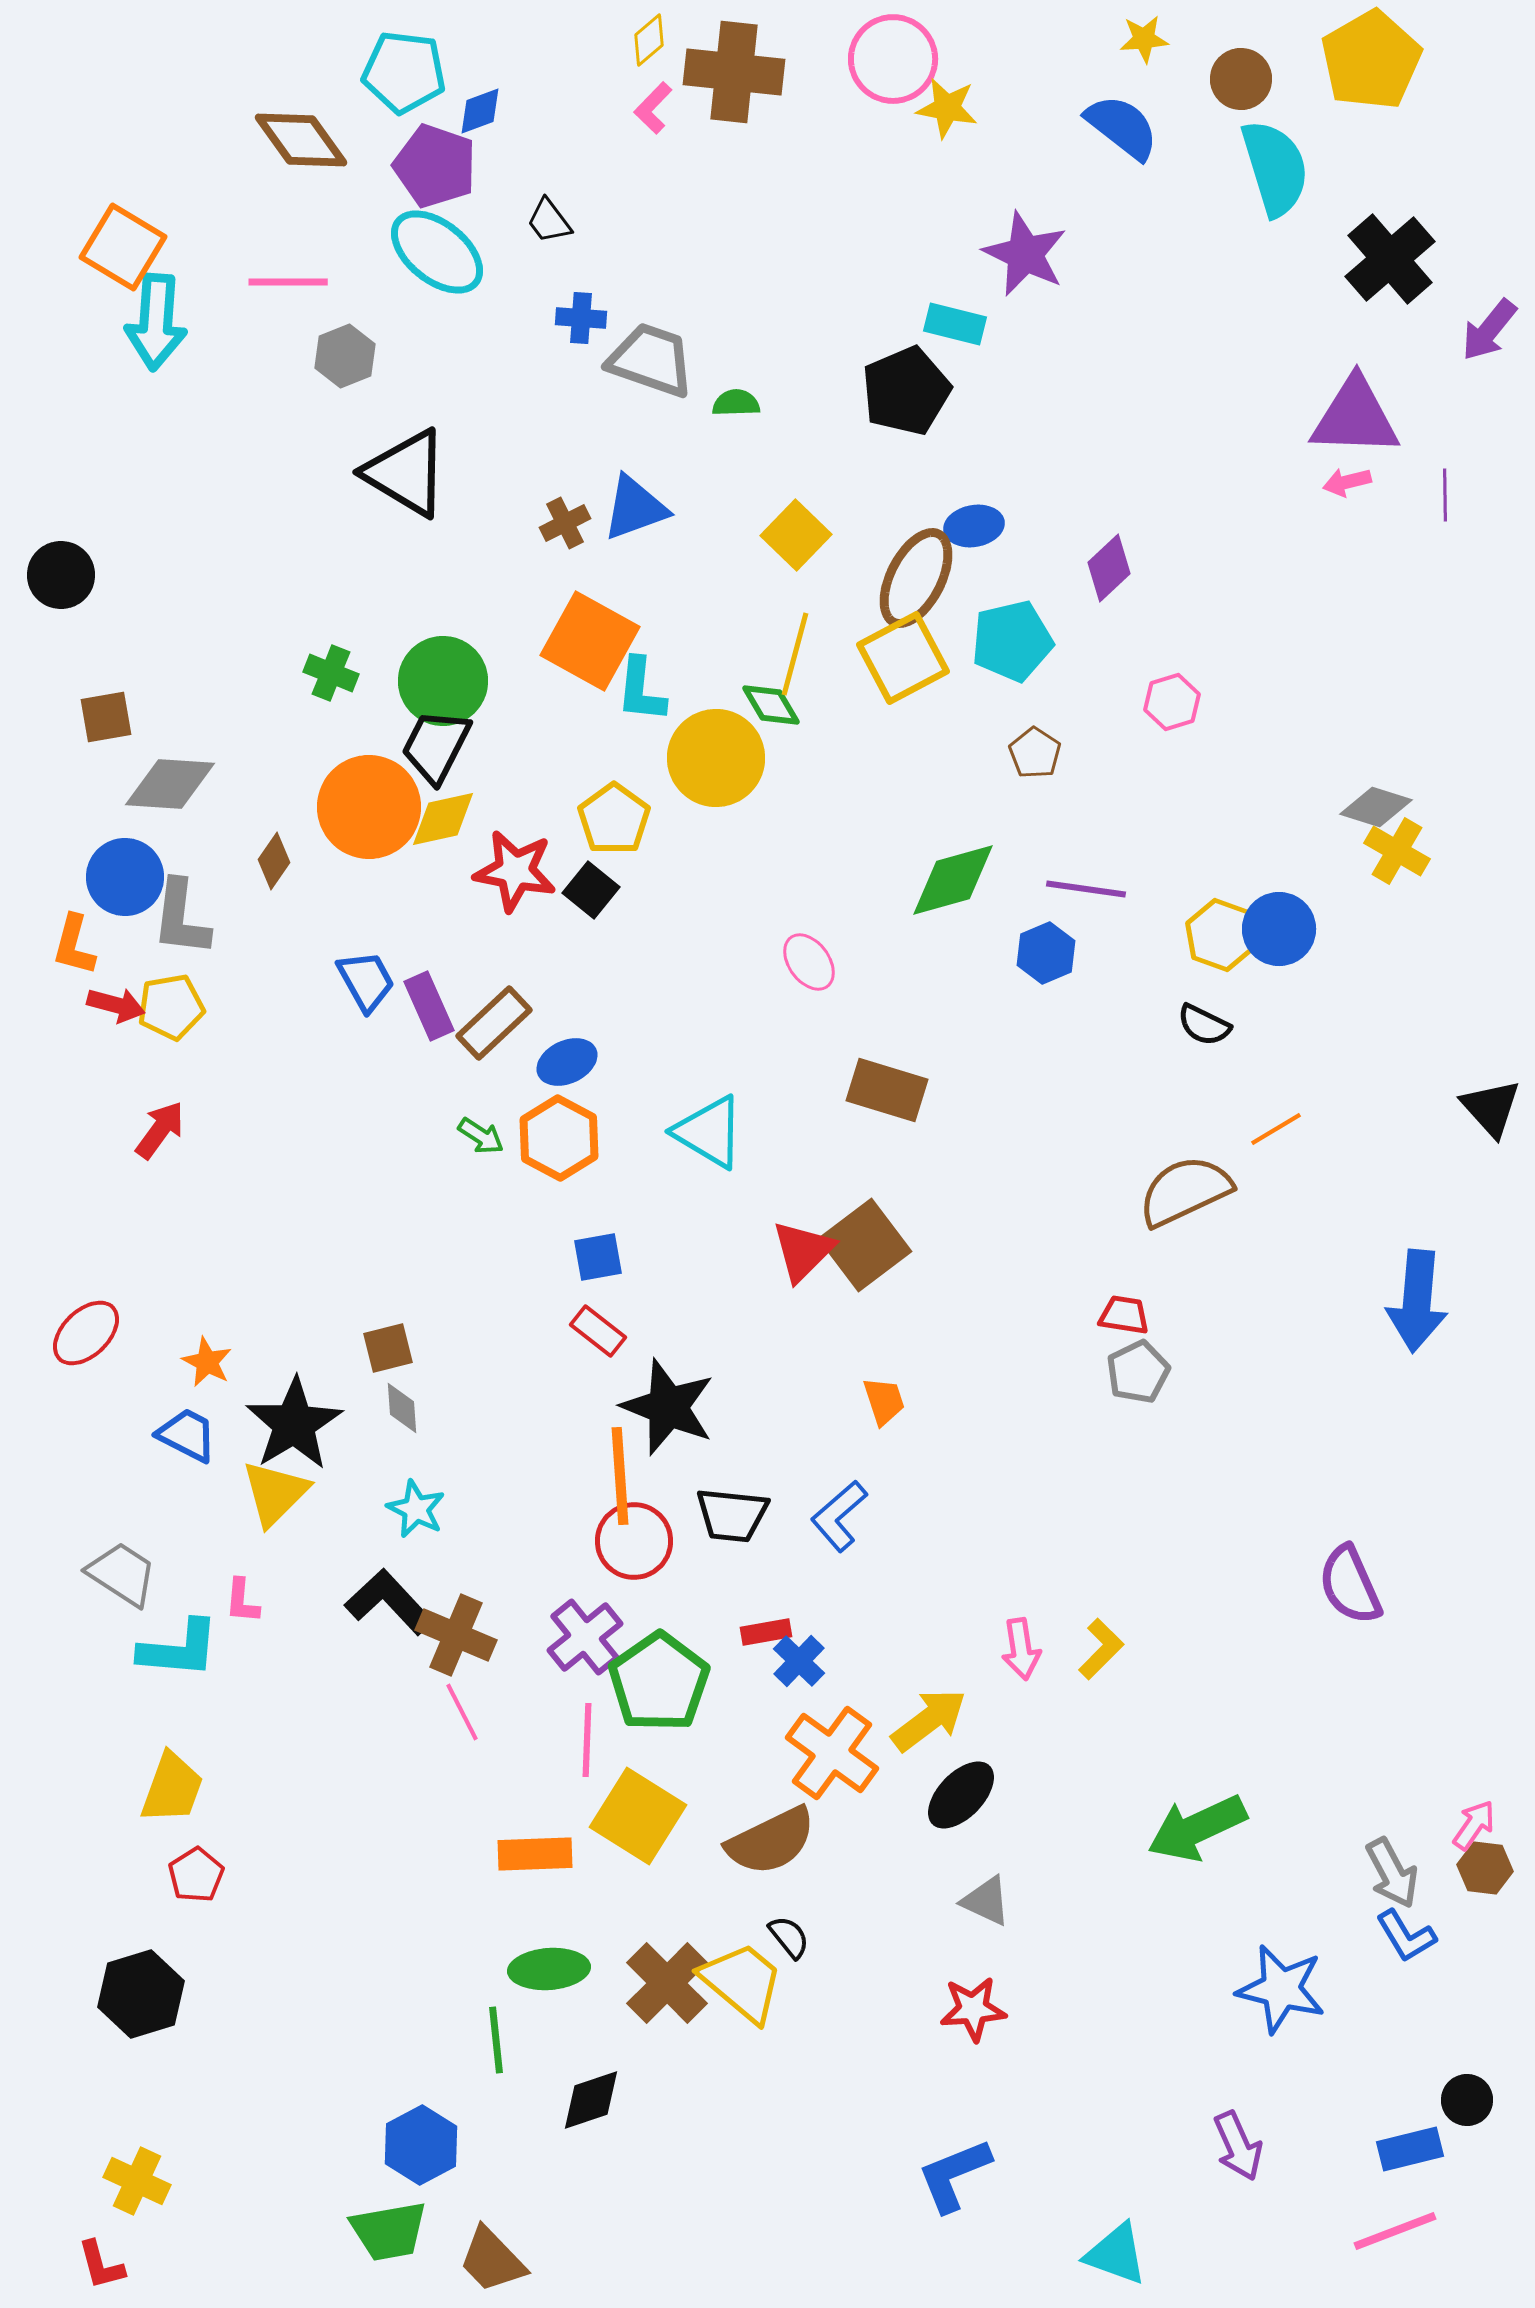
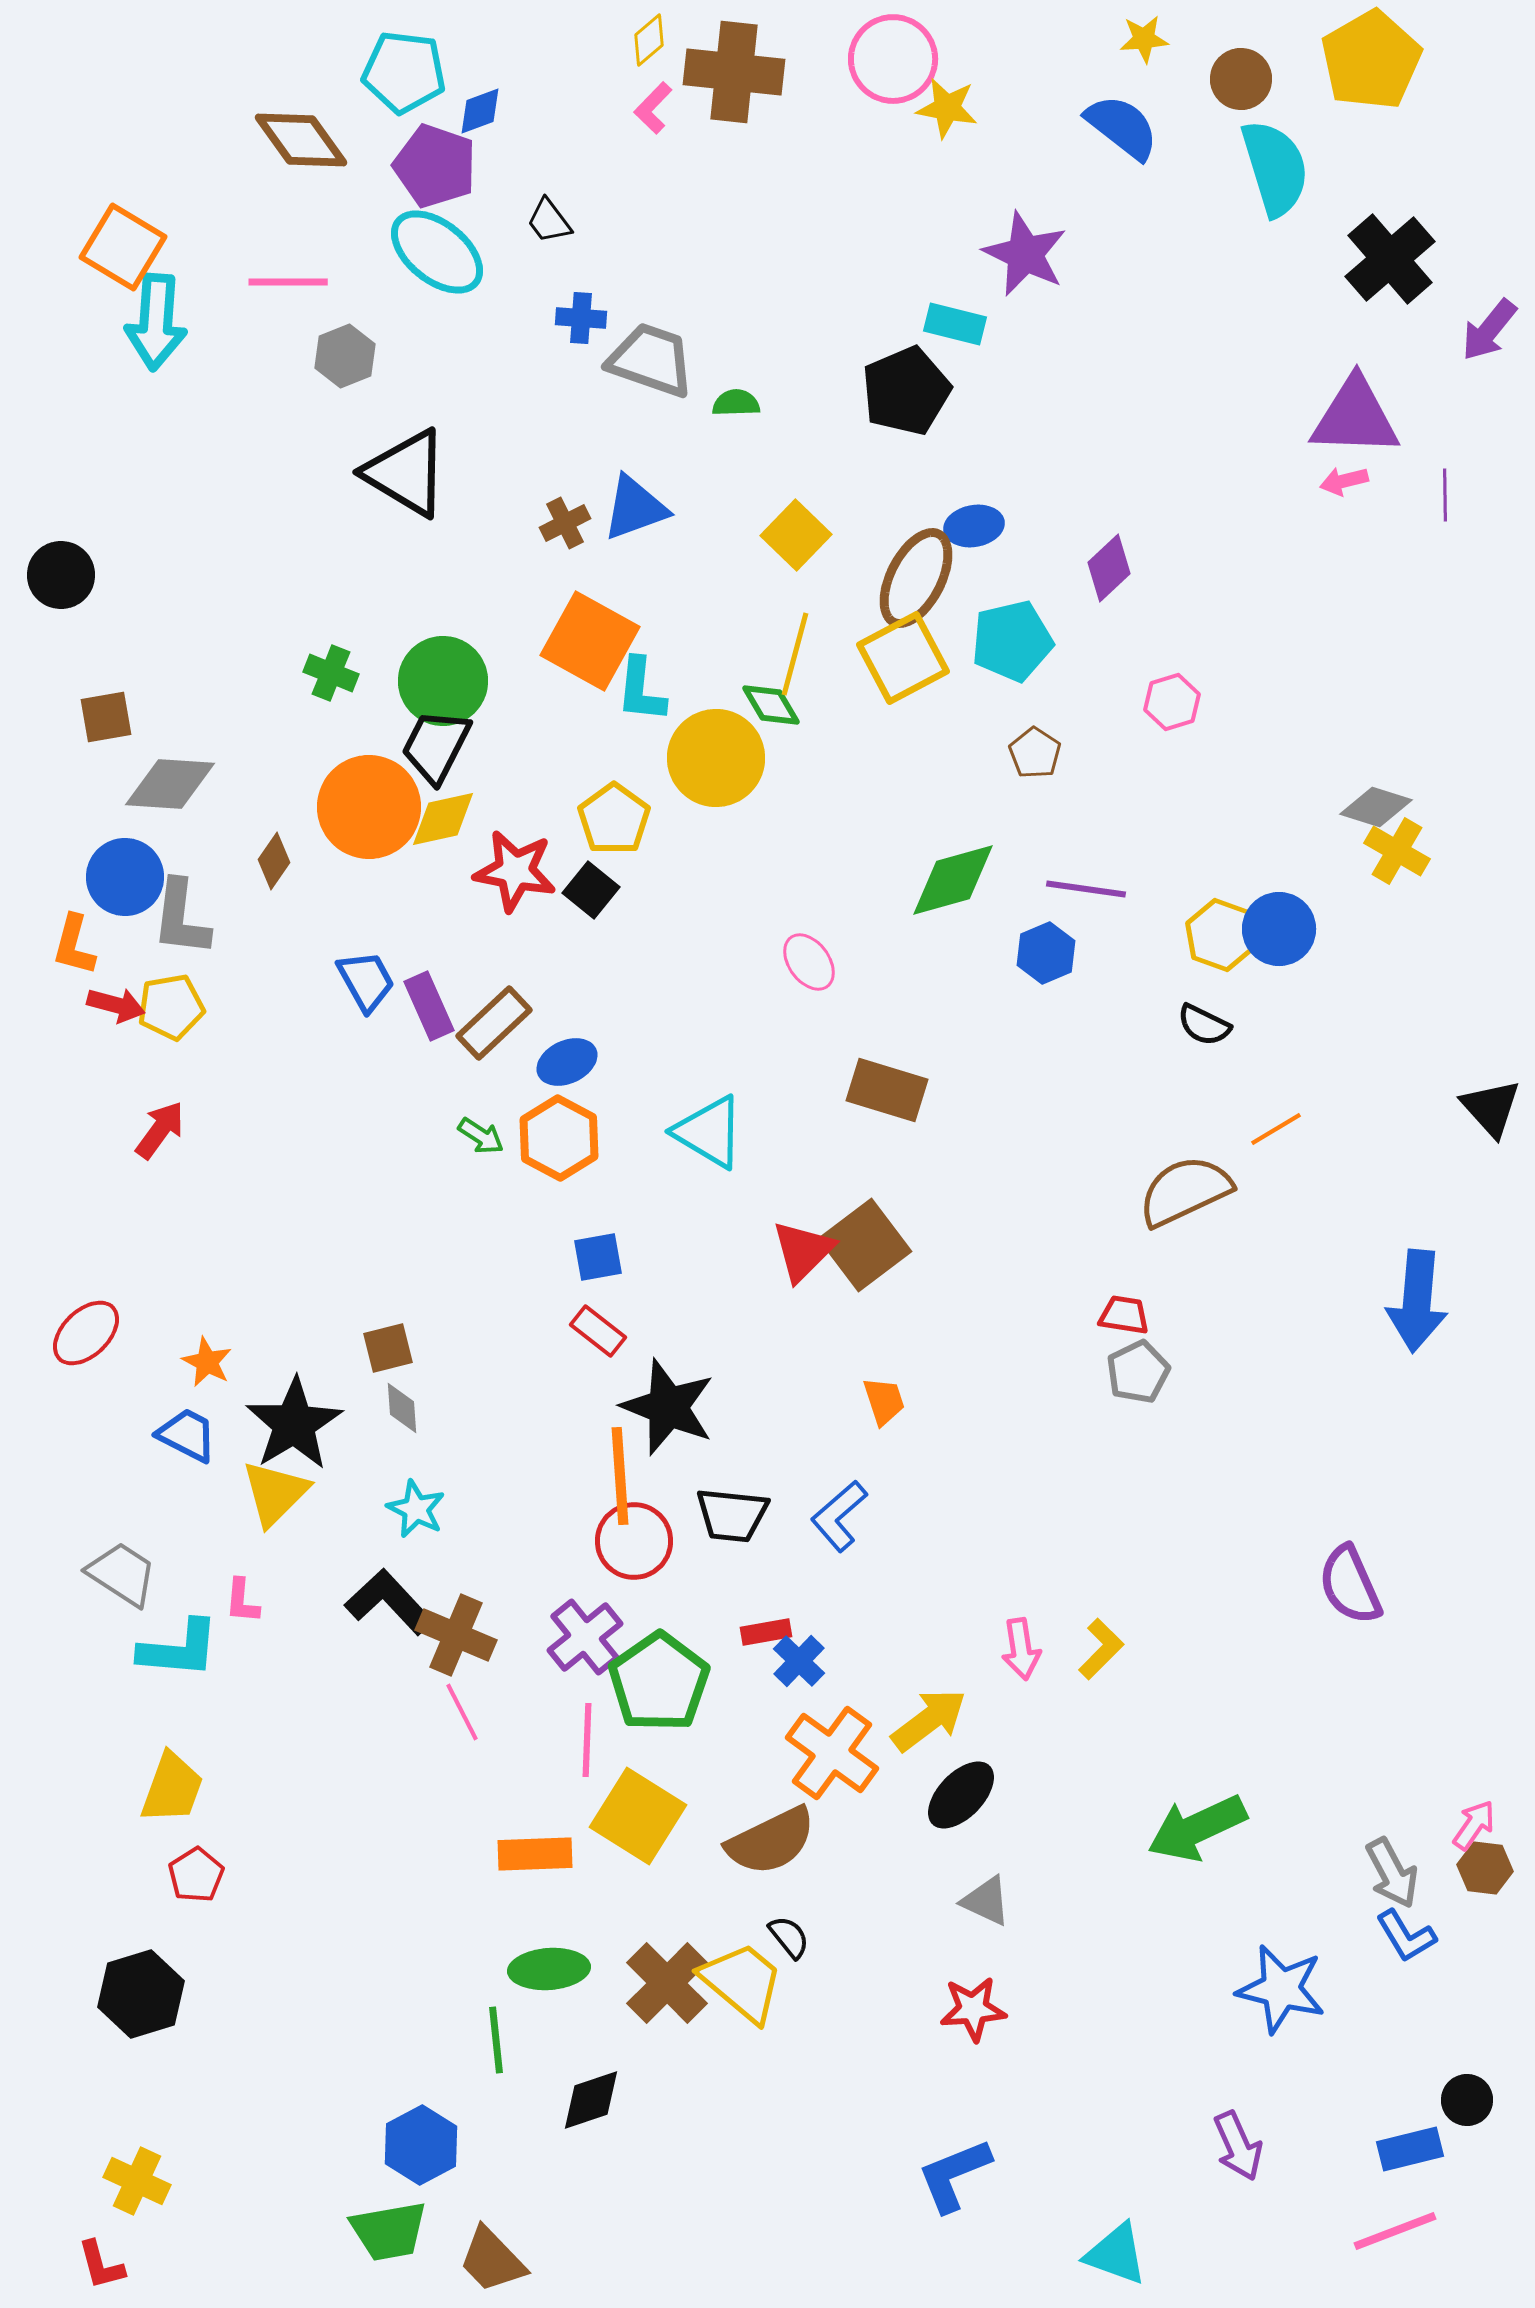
pink arrow at (1347, 482): moved 3 px left, 1 px up
